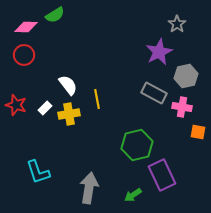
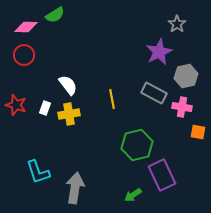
yellow line: moved 15 px right
white rectangle: rotated 24 degrees counterclockwise
gray arrow: moved 14 px left
